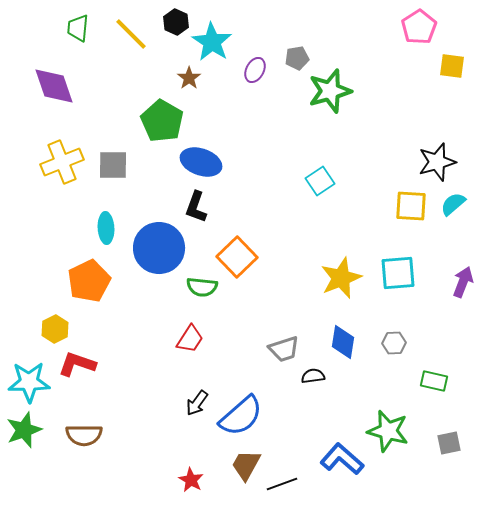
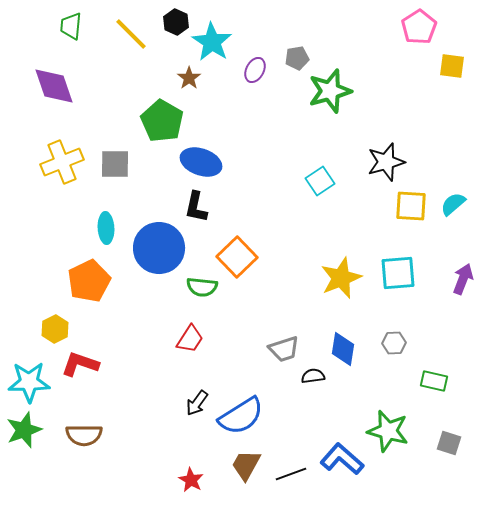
green trapezoid at (78, 28): moved 7 px left, 2 px up
black star at (437, 162): moved 51 px left
gray square at (113, 165): moved 2 px right, 1 px up
black L-shape at (196, 207): rotated 8 degrees counterclockwise
purple arrow at (463, 282): moved 3 px up
blue diamond at (343, 342): moved 7 px down
red L-shape at (77, 364): moved 3 px right
blue semicircle at (241, 416): rotated 9 degrees clockwise
gray square at (449, 443): rotated 30 degrees clockwise
black line at (282, 484): moved 9 px right, 10 px up
